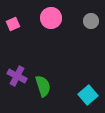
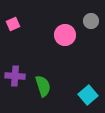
pink circle: moved 14 px right, 17 px down
purple cross: moved 2 px left; rotated 24 degrees counterclockwise
